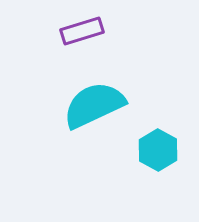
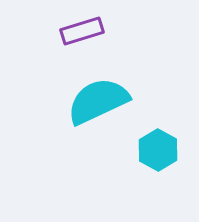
cyan semicircle: moved 4 px right, 4 px up
